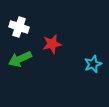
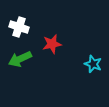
cyan star: rotated 30 degrees counterclockwise
